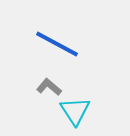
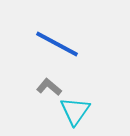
cyan triangle: rotated 8 degrees clockwise
